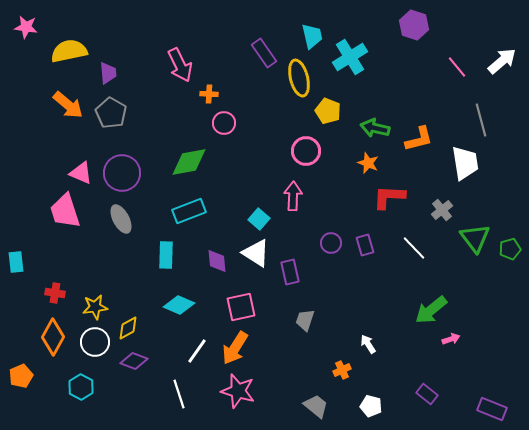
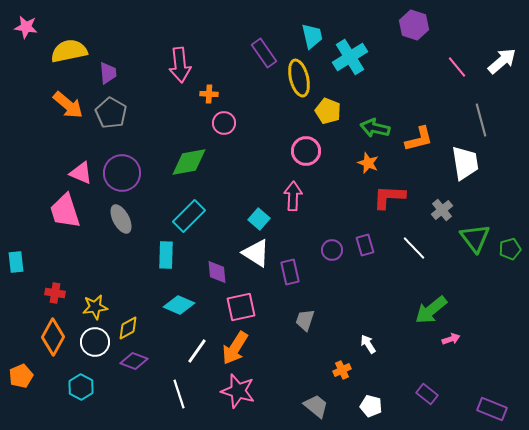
pink arrow at (180, 65): rotated 20 degrees clockwise
cyan rectangle at (189, 211): moved 5 px down; rotated 24 degrees counterclockwise
purple circle at (331, 243): moved 1 px right, 7 px down
purple diamond at (217, 261): moved 11 px down
